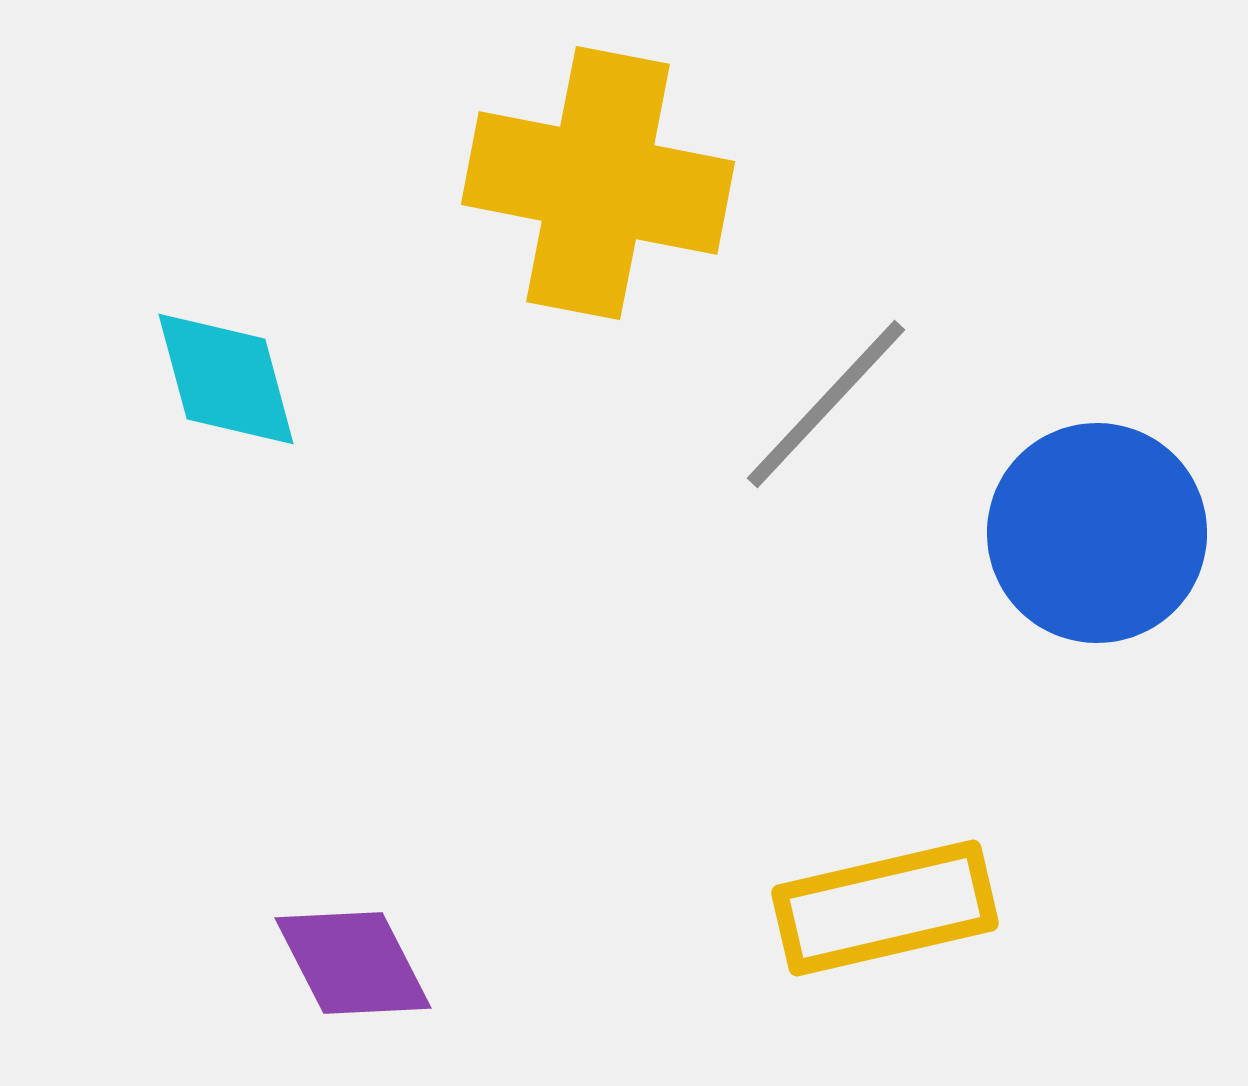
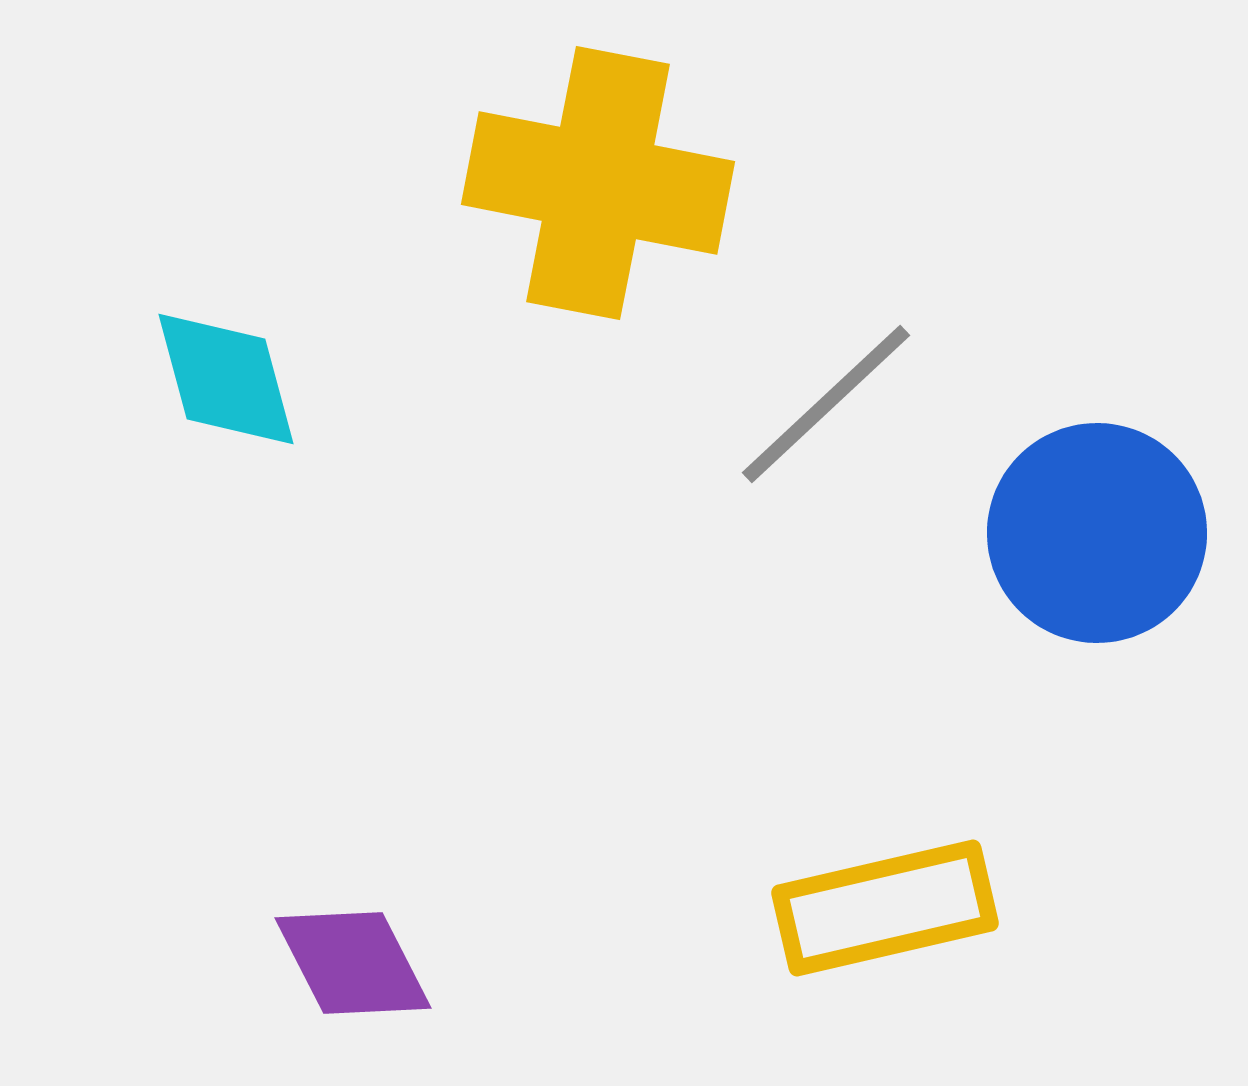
gray line: rotated 4 degrees clockwise
